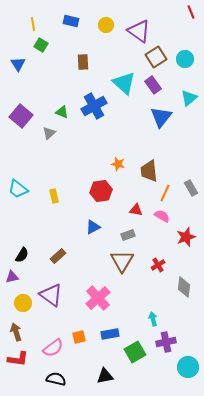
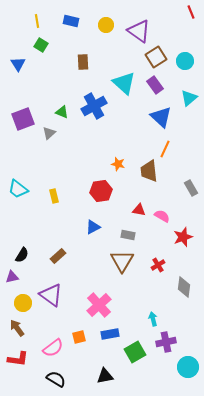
yellow line at (33, 24): moved 4 px right, 3 px up
cyan circle at (185, 59): moved 2 px down
purple rectangle at (153, 85): moved 2 px right
purple square at (21, 116): moved 2 px right, 3 px down; rotated 30 degrees clockwise
blue triangle at (161, 117): rotated 25 degrees counterclockwise
orange line at (165, 193): moved 44 px up
red triangle at (136, 210): moved 3 px right
gray rectangle at (128, 235): rotated 32 degrees clockwise
red star at (186, 237): moved 3 px left
pink cross at (98, 298): moved 1 px right, 7 px down
brown arrow at (16, 332): moved 1 px right, 4 px up; rotated 18 degrees counterclockwise
black semicircle at (56, 379): rotated 18 degrees clockwise
